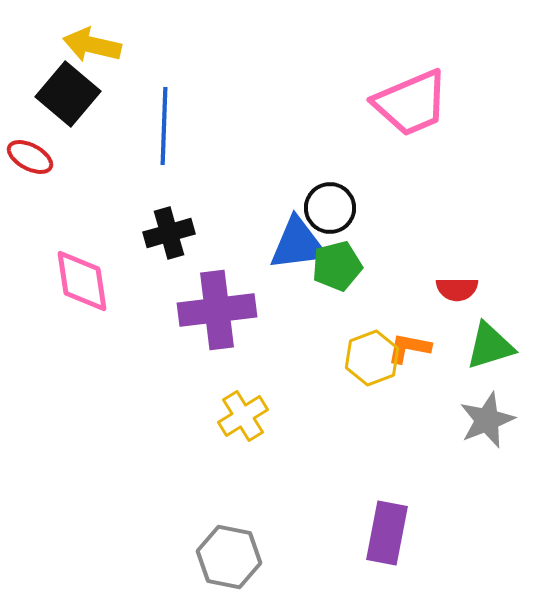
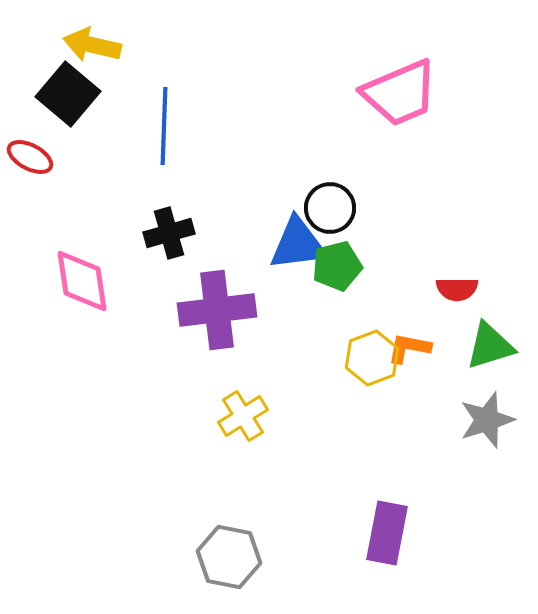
pink trapezoid: moved 11 px left, 10 px up
gray star: rotated 4 degrees clockwise
